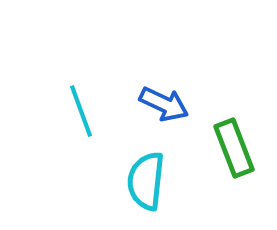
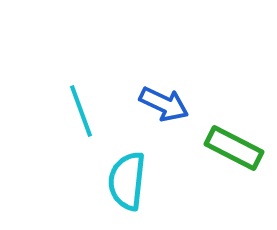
green rectangle: rotated 42 degrees counterclockwise
cyan semicircle: moved 19 px left
